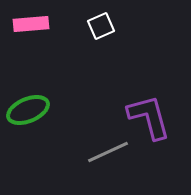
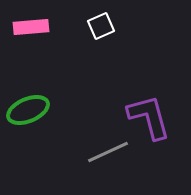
pink rectangle: moved 3 px down
